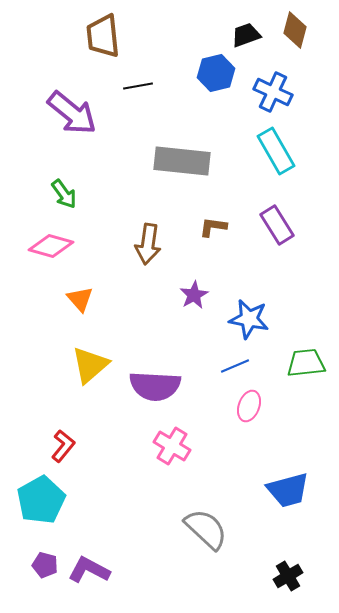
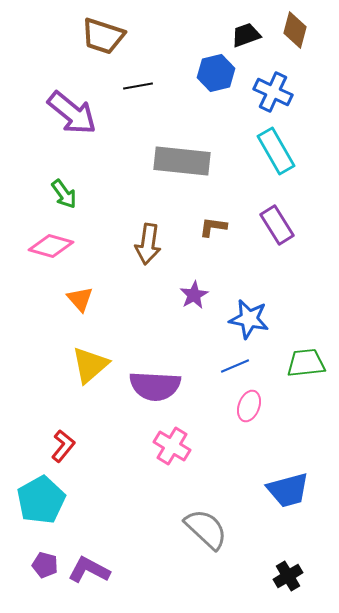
brown trapezoid: rotated 66 degrees counterclockwise
